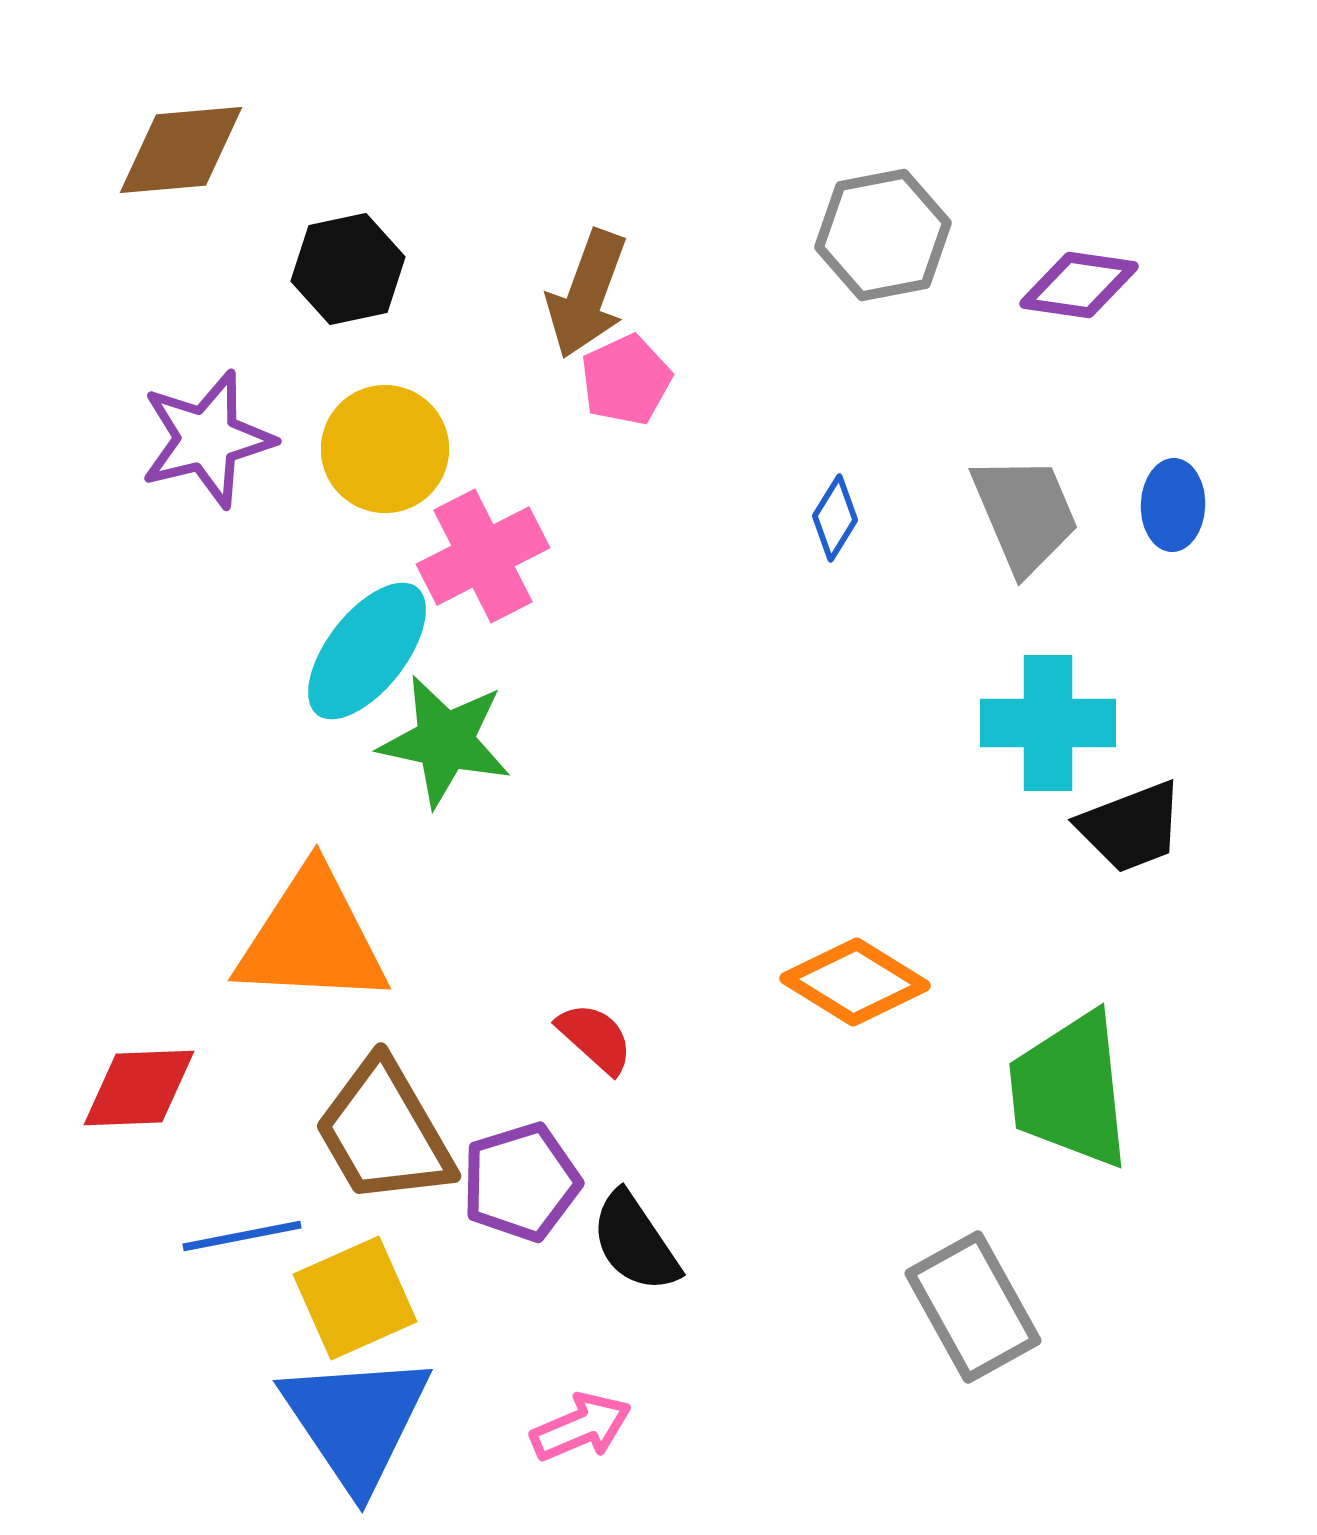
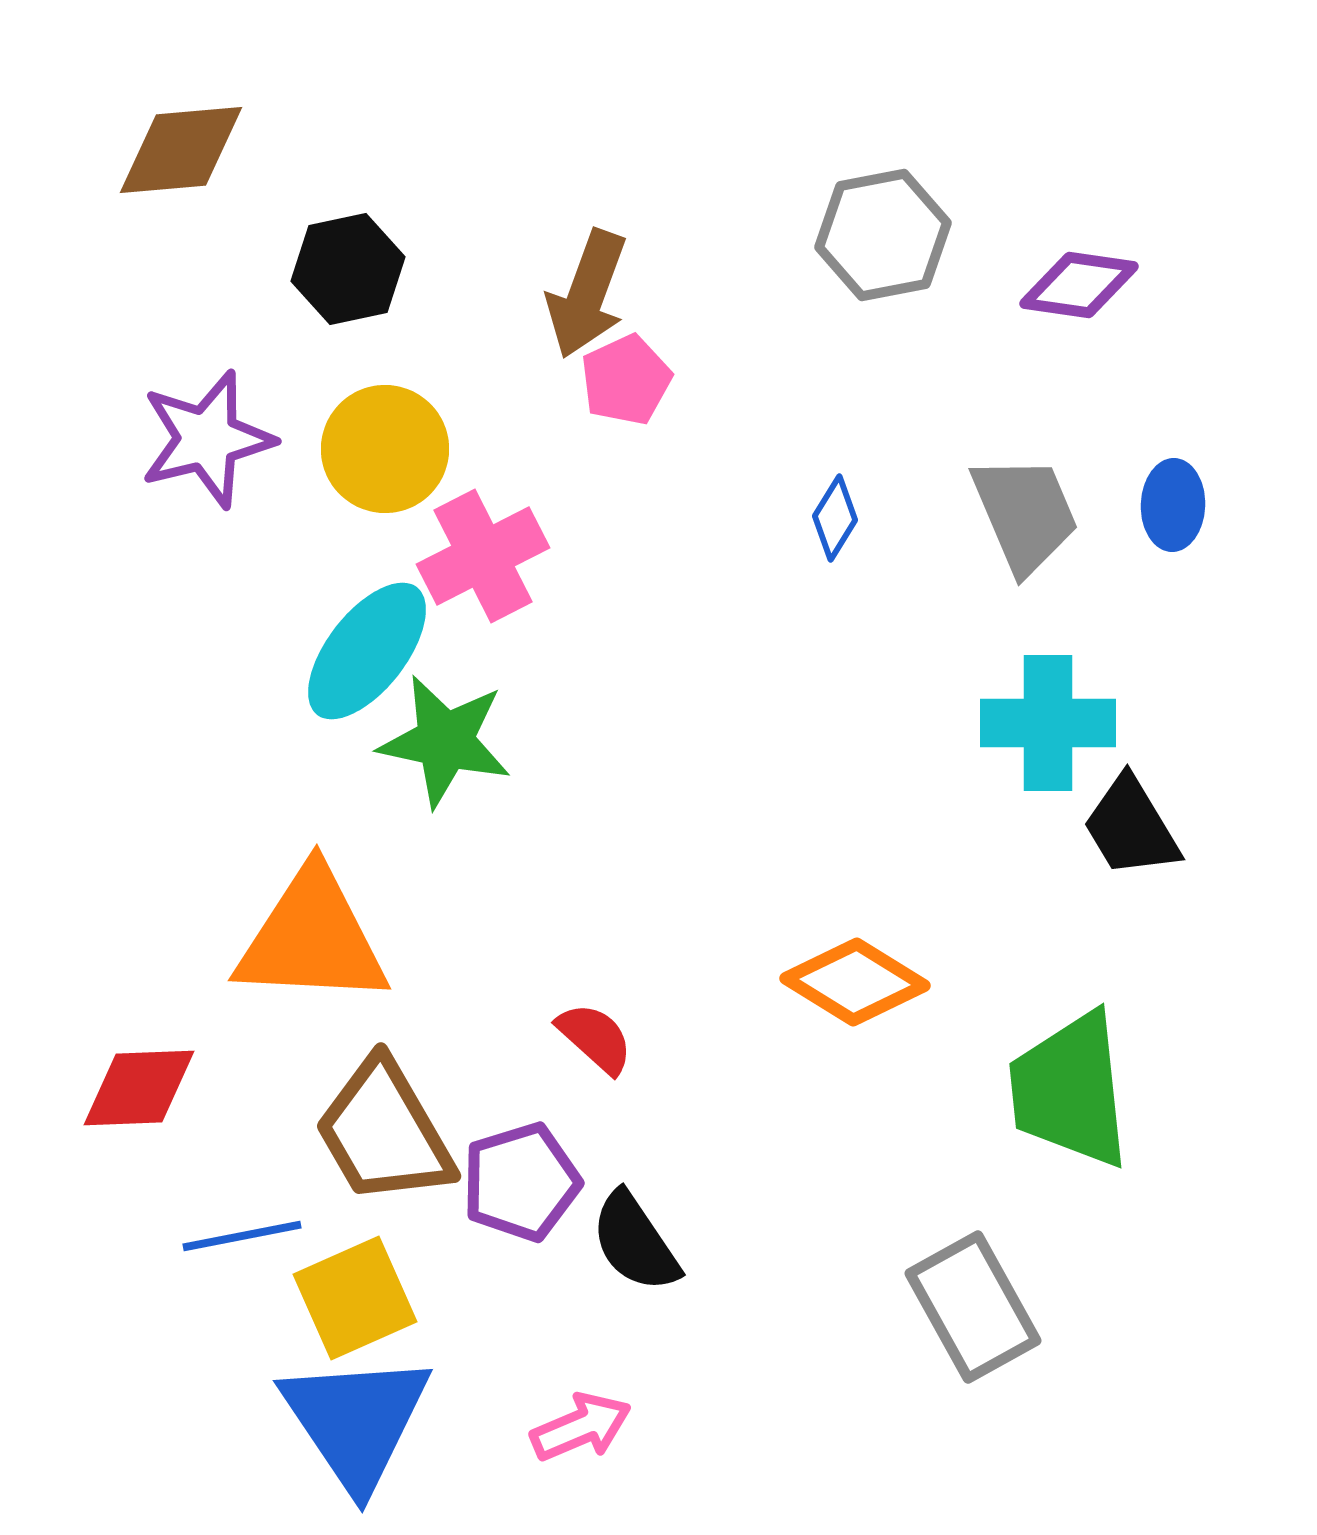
black trapezoid: rotated 80 degrees clockwise
